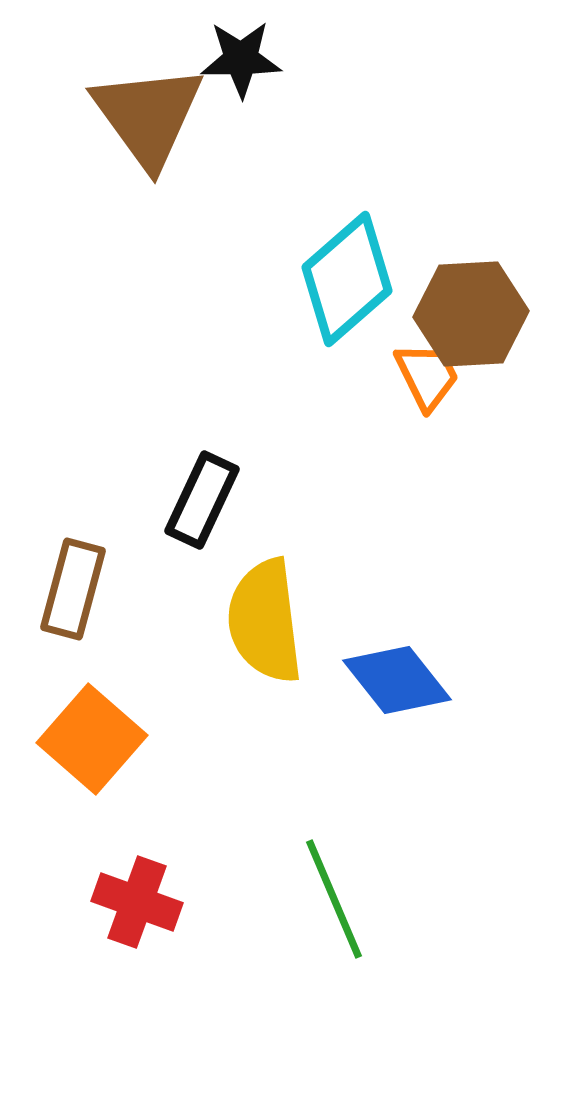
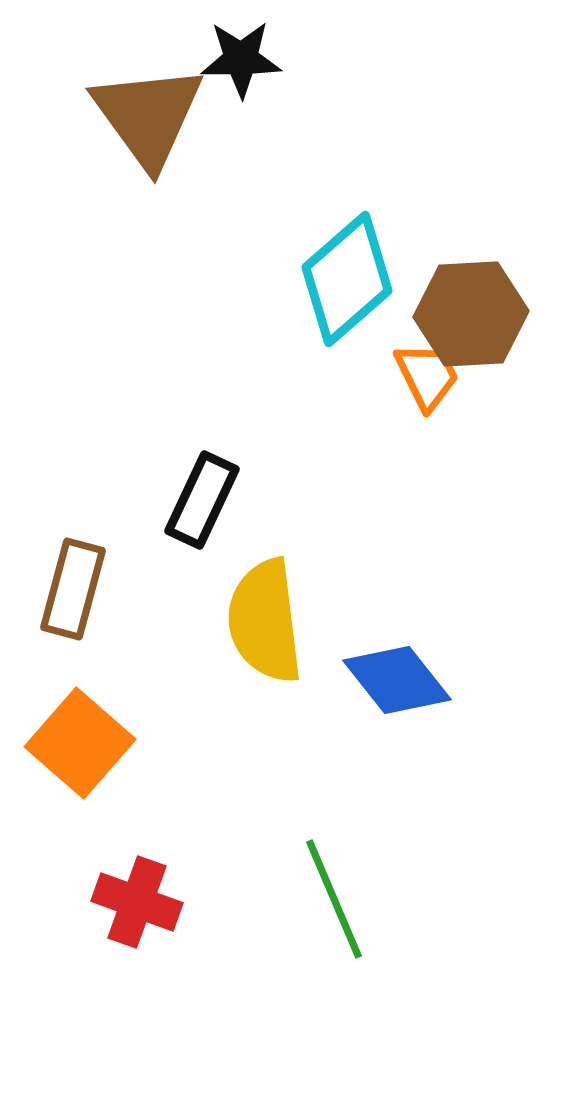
orange square: moved 12 px left, 4 px down
